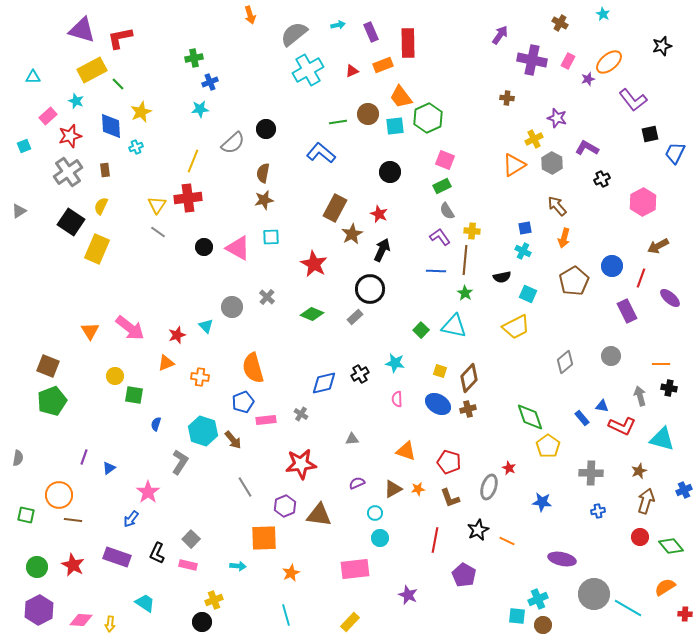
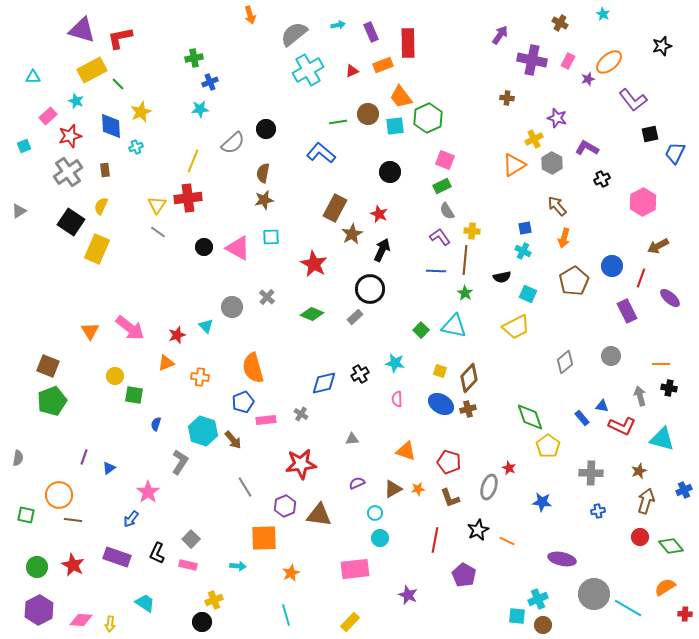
blue ellipse at (438, 404): moved 3 px right
